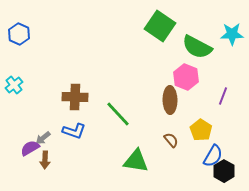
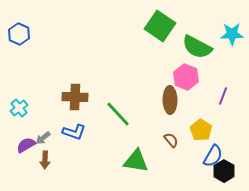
cyan cross: moved 5 px right, 23 px down
blue L-shape: moved 1 px down
purple semicircle: moved 4 px left, 3 px up
